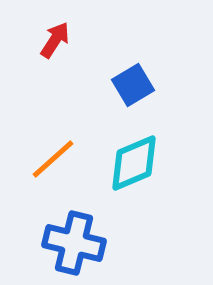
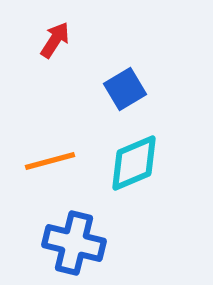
blue square: moved 8 px left, 4 px down
orange line: moved 3 px left, 2 px down; rotated 27 degrees clockwise
